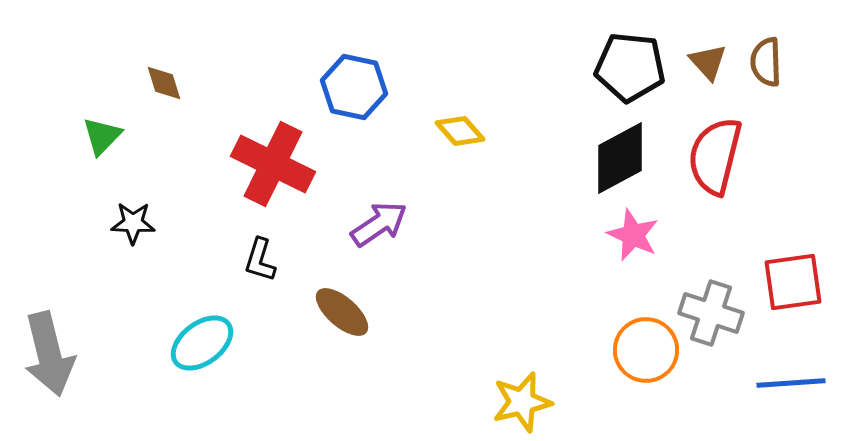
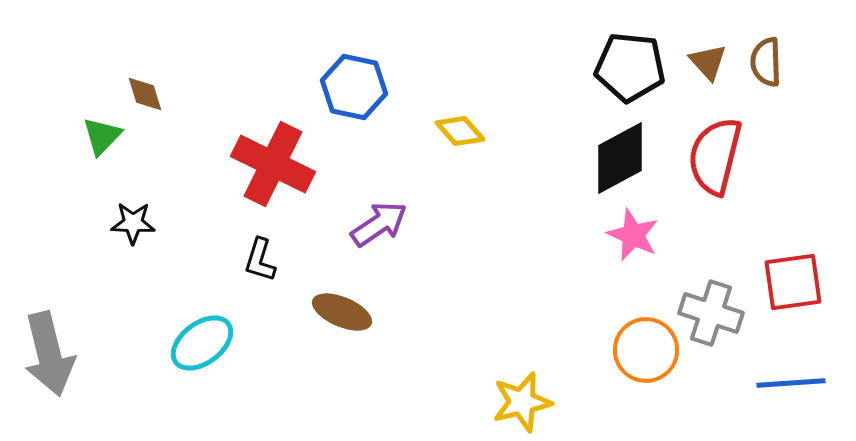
brown diamond: moved 19 px left, 11 px down
brown ellipse: rotated 18 degrees counterclockwise
